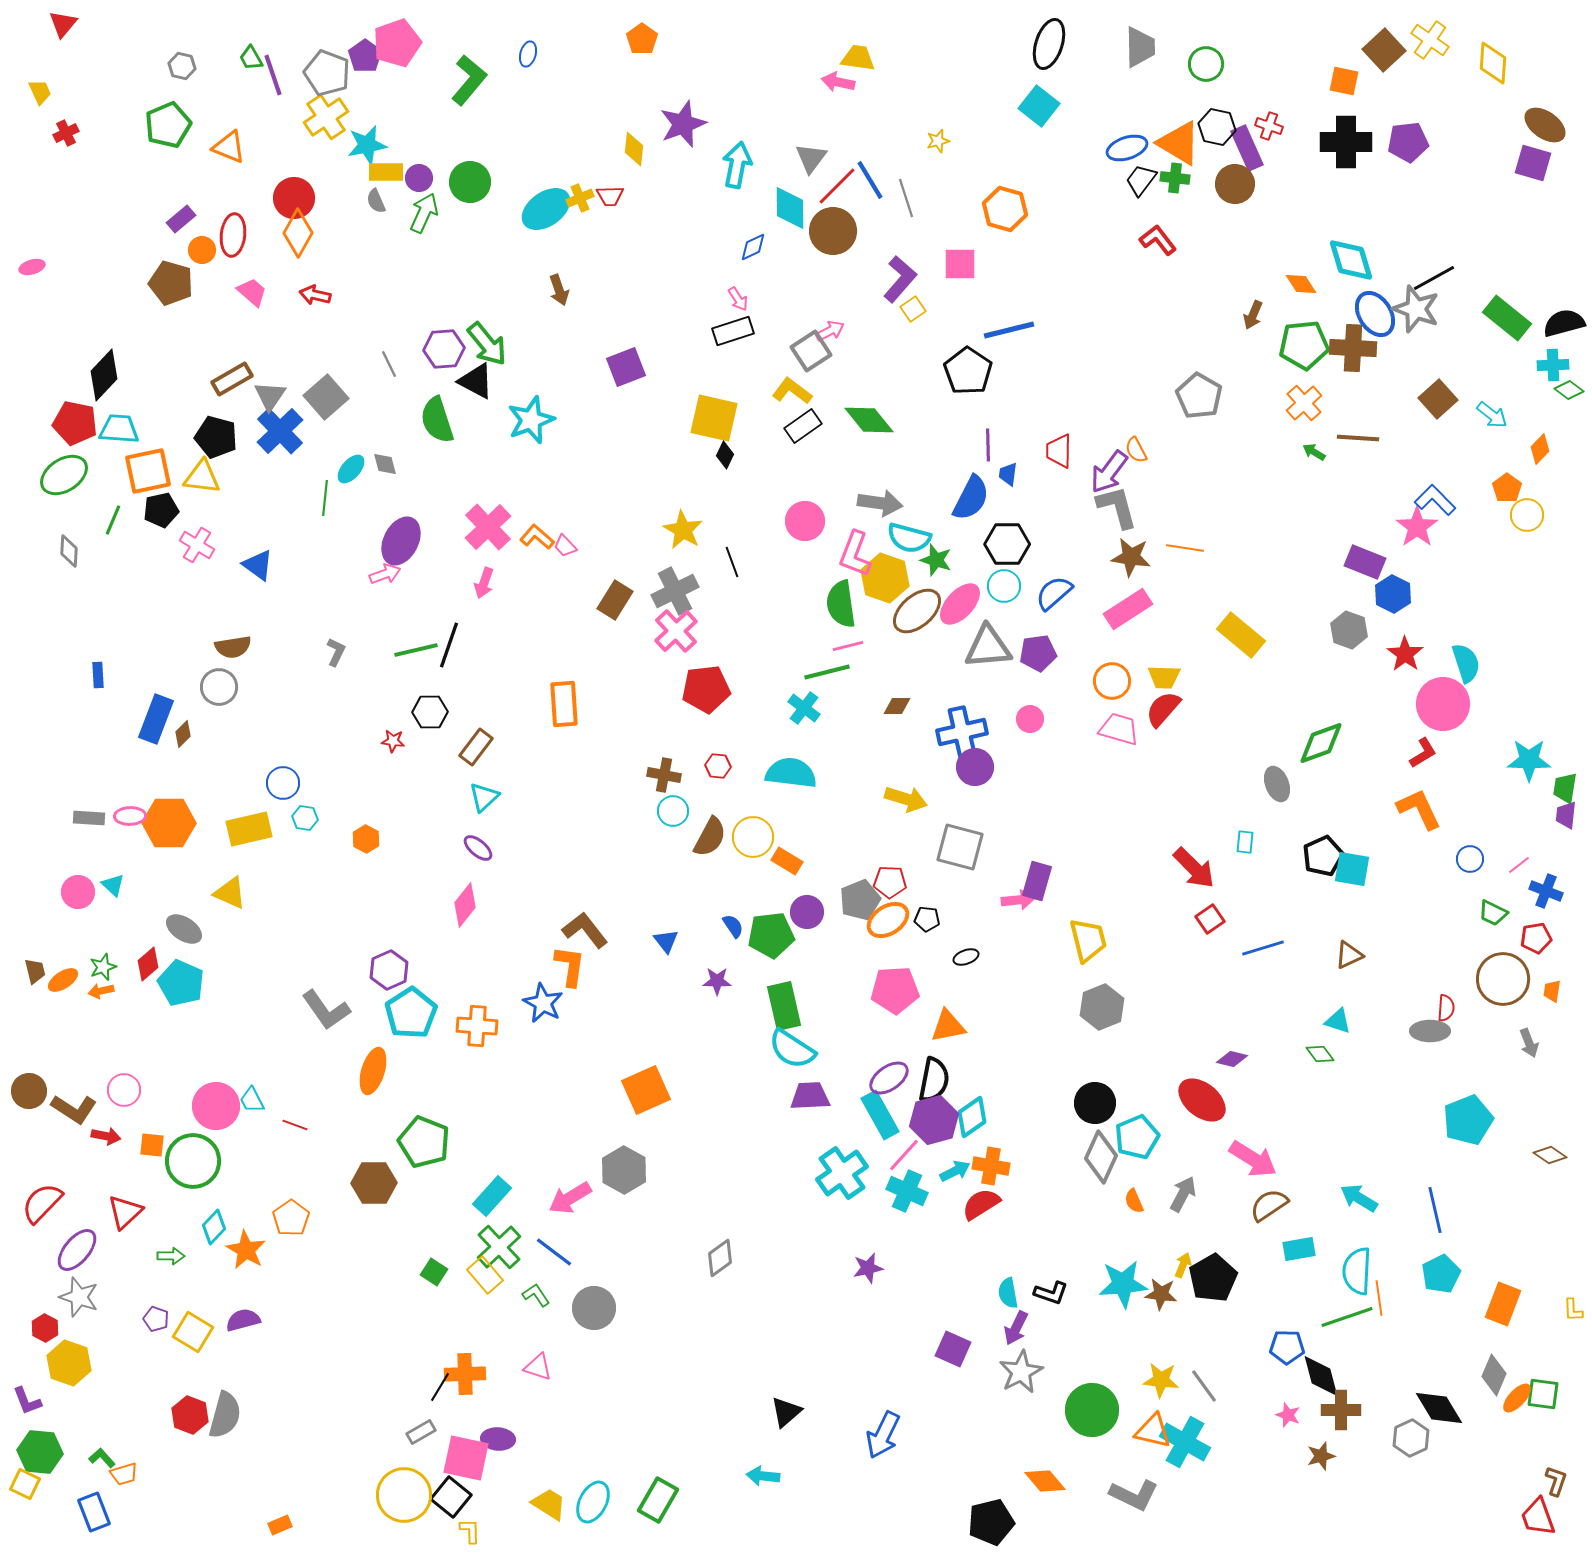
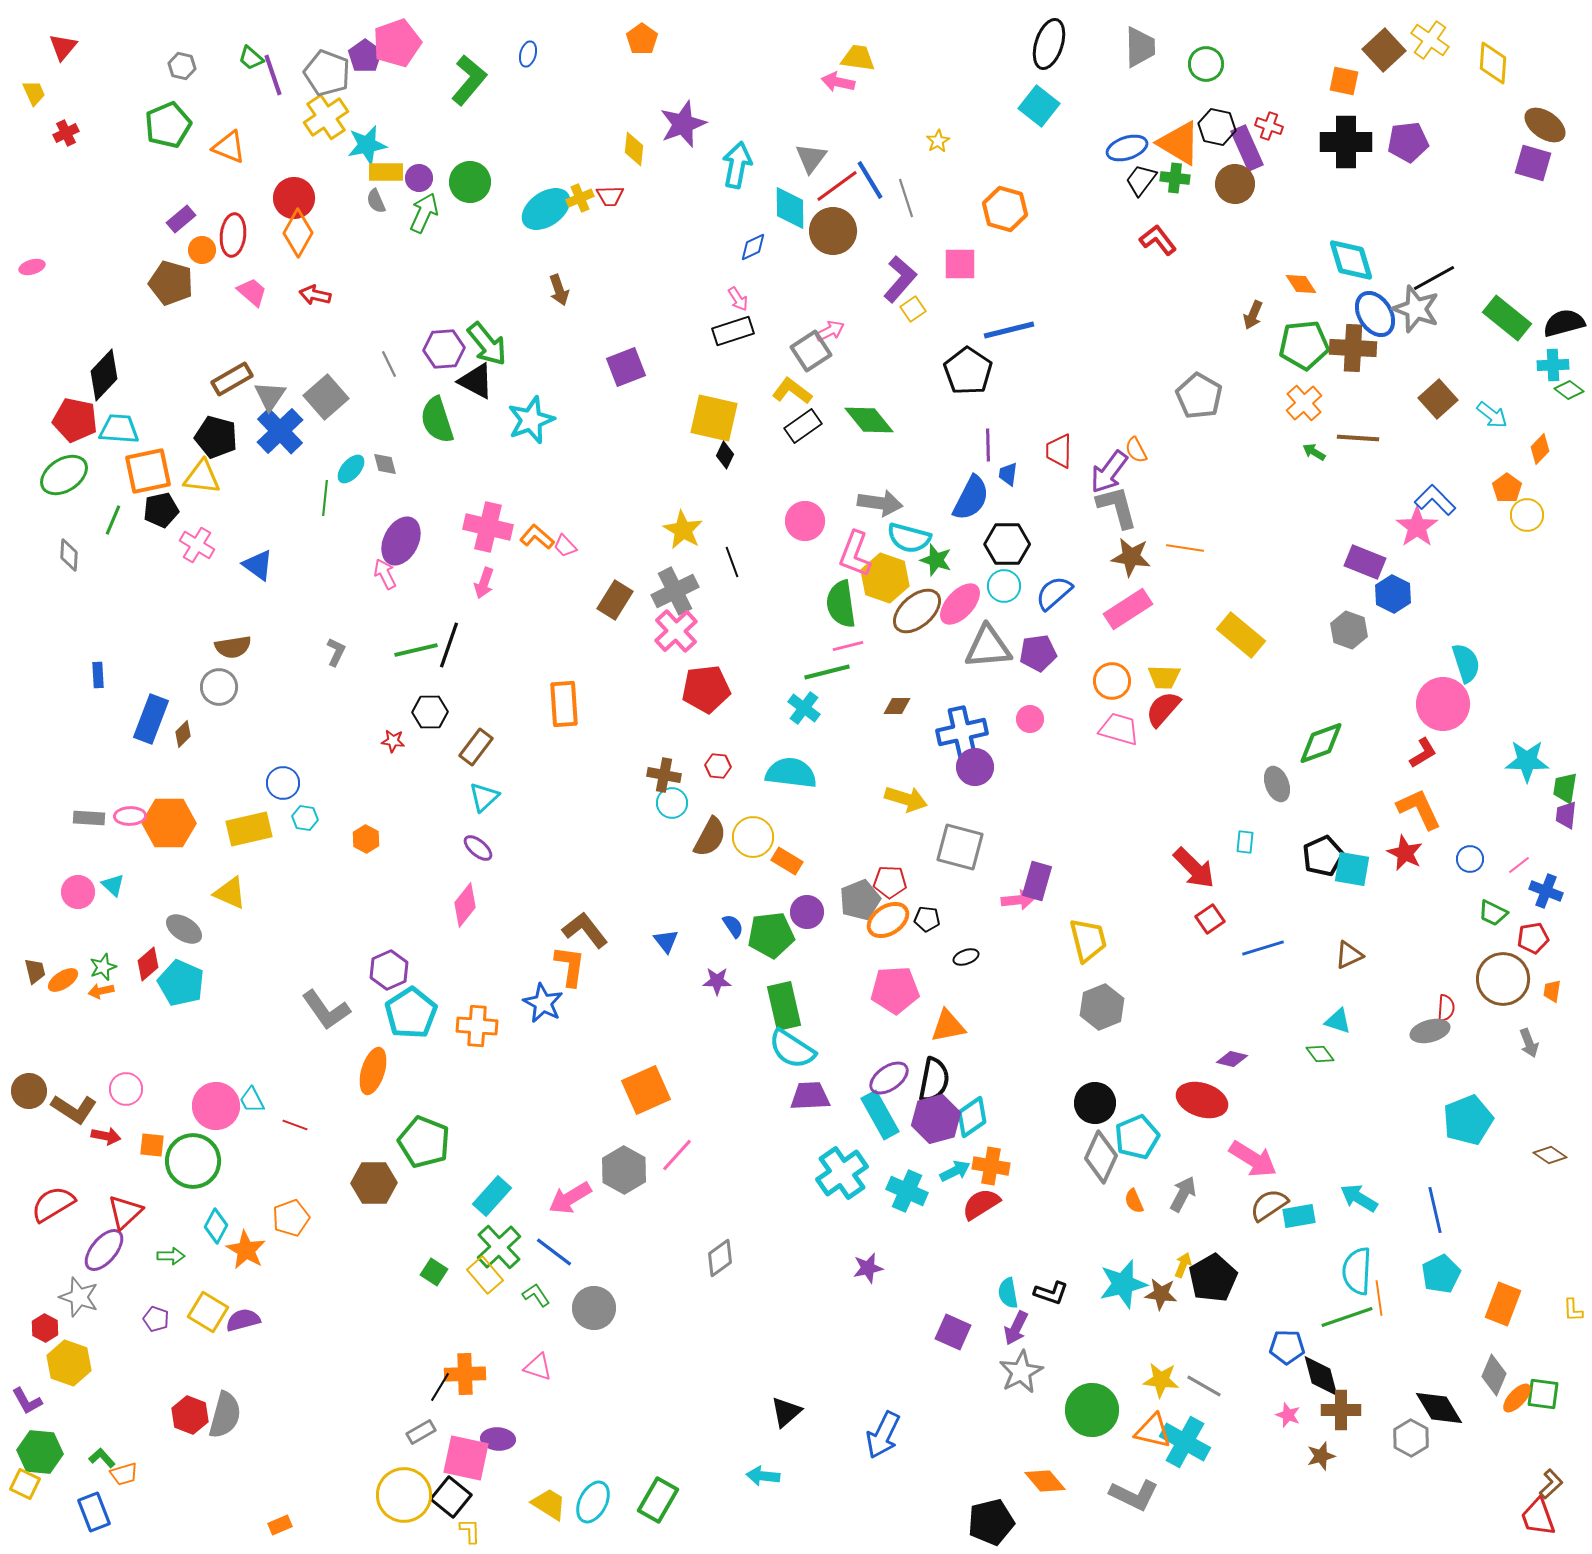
red triangle at (63, 24): moved 23 px down
green trapezoid at (251, 58): rotated 20 degrees counterclockwise
yellow trapezoid at (40, 92): moved 6 px left, 1 px down
yellow star at (938, 141): rotated 15 degrees counterclockwise
red line at (837, 186): rotated 9 degrees clockwise
red pentagon at (75, 423): moved 3 px up
pink cross at (488, 527): rotated 33 degrees counterclockwise
gray diamond at (69, 551): moved 4 px down
pink arrow at (385, 574): rotated 96 degrees counterclockwise
red star at (1405, 654): moved 199 px down; rotated 9 degrees counterclockwise
blue rectangle at (156, 719): moved 5 px left
cyan star at (1529, 760): moved 2 px left, 1 px down
cyan circle at (673, 811): moved 1 px left, 8 px up
red pentagon at (1536, 938): moved 3 px left
gray ellipse at (1430, 1031): rotated 15 degrees counterclockwise
pink circle at (124, 1090): moved 2 px right, 1 px up
red ellipse at (1202, 1100): rotated 21 degrees counterclockwise
purple hexagon at (934, 1120): moved 2 px right, 1 px up
pink line at (904, 1155): moved 227 px left
red semicircle at (42, 1203): moved 11 px right, 1 px down; rotated 15 degrees clockwise
orange pentagon at (291, 1218): rotated 15 degrees clockwise
cyan diamond at (214, 1227): moved 2 px right, 1 px up; rotated 16 degrees counterclockwise
cyan rectangle at (1299, 1249): moved 33 px up
purple ellipse at (77, 1250): moved 27 px right
cyan star at (1123, 1284): rotated 9 degrees counterclockwise
yellow square at (193, 1332): moved 15 px right, 20 px up
purple square at (953, 1349): moved 17 px up
gray line at (1204, 1386): rotated 24 degrees counterclockwise
purple L-shape at (27, 1401): rotated 8 degrees counterclockwise
gray hexagon at (1411, 1438): rotated 6 degrees counterclockwise
brown L-shape at (1556, 1481): moved 5 px left, 3 px down; rotated 28 degrees clockwise
